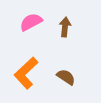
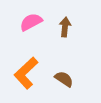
brown semicircle: moved 2 px left, 2 px down
